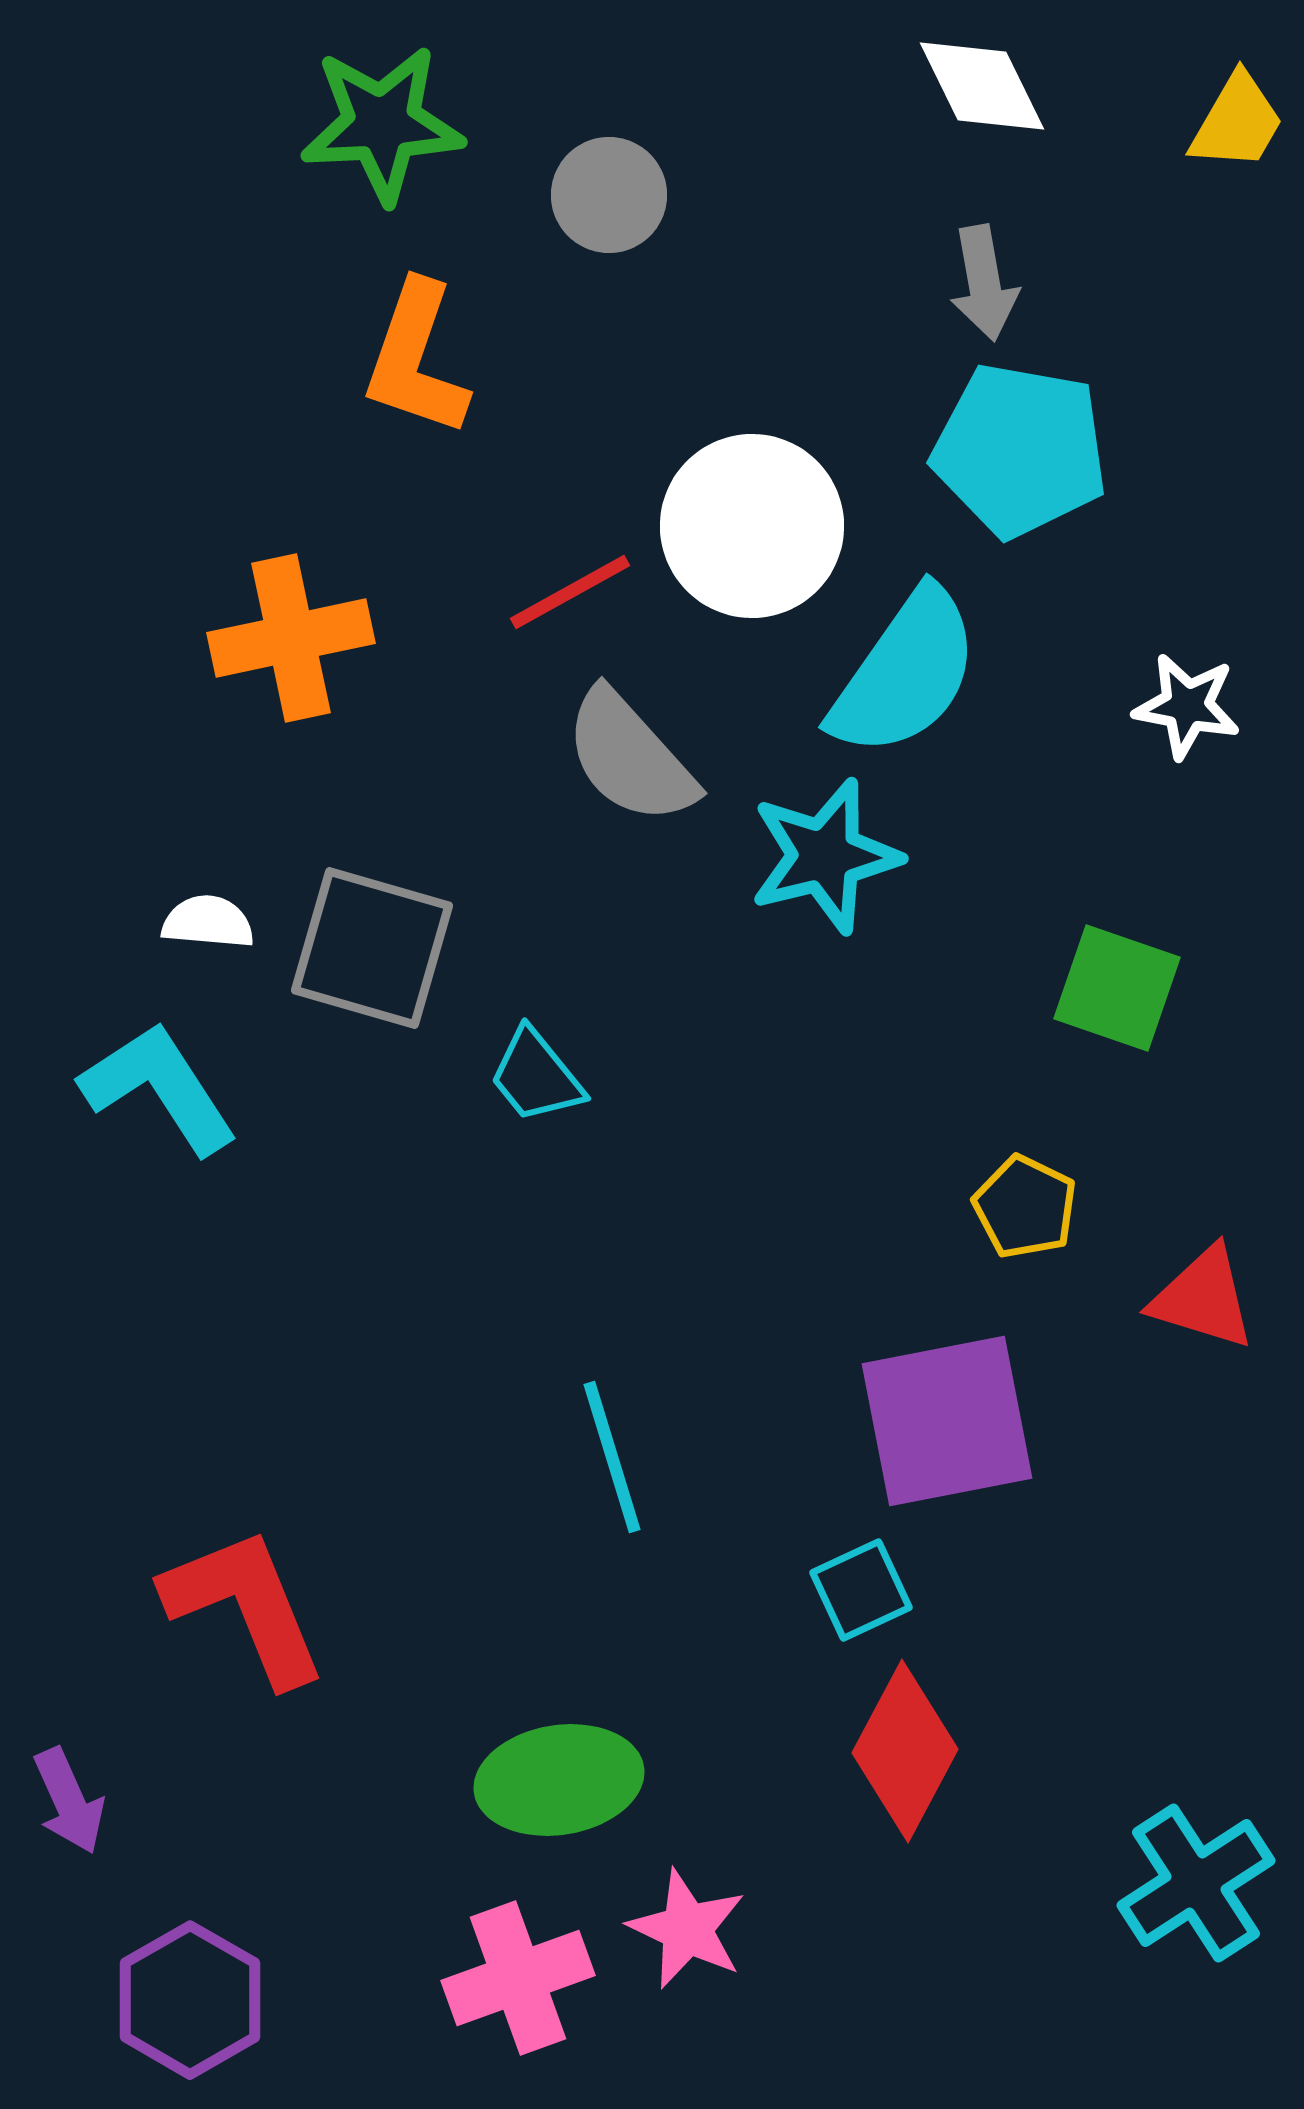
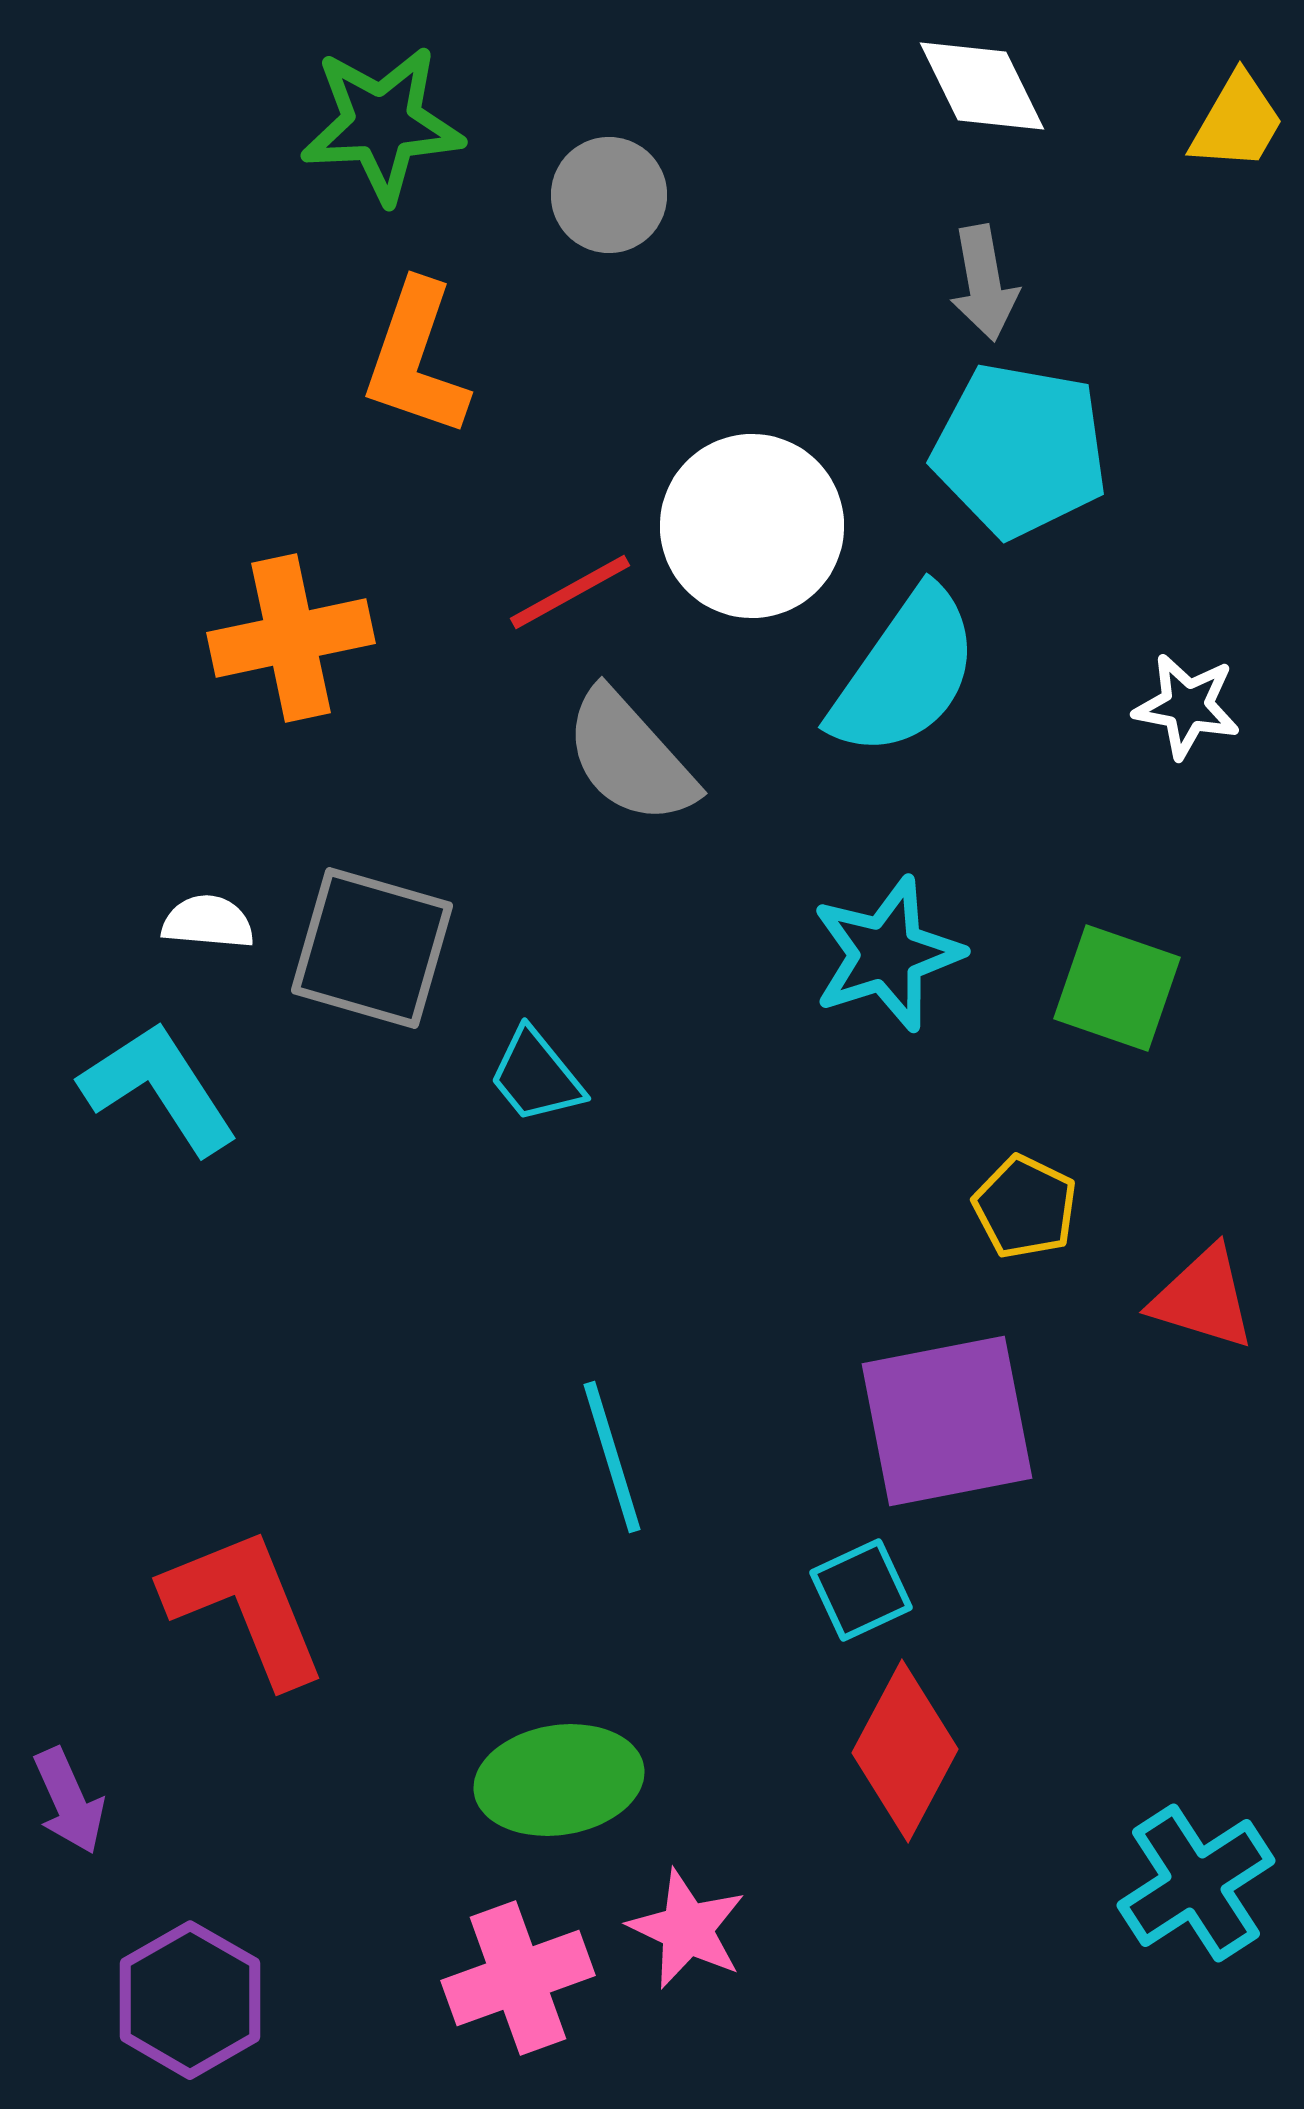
cyan star: moved 62 px right, 98 px down; rotated 4 degrees counterclockwise
